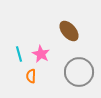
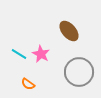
cyan line: rotated 42 degrees counterclockwise
orange semicircle: moved 3 px left, 8 px down; rotated 56 degrees counterclockwise
